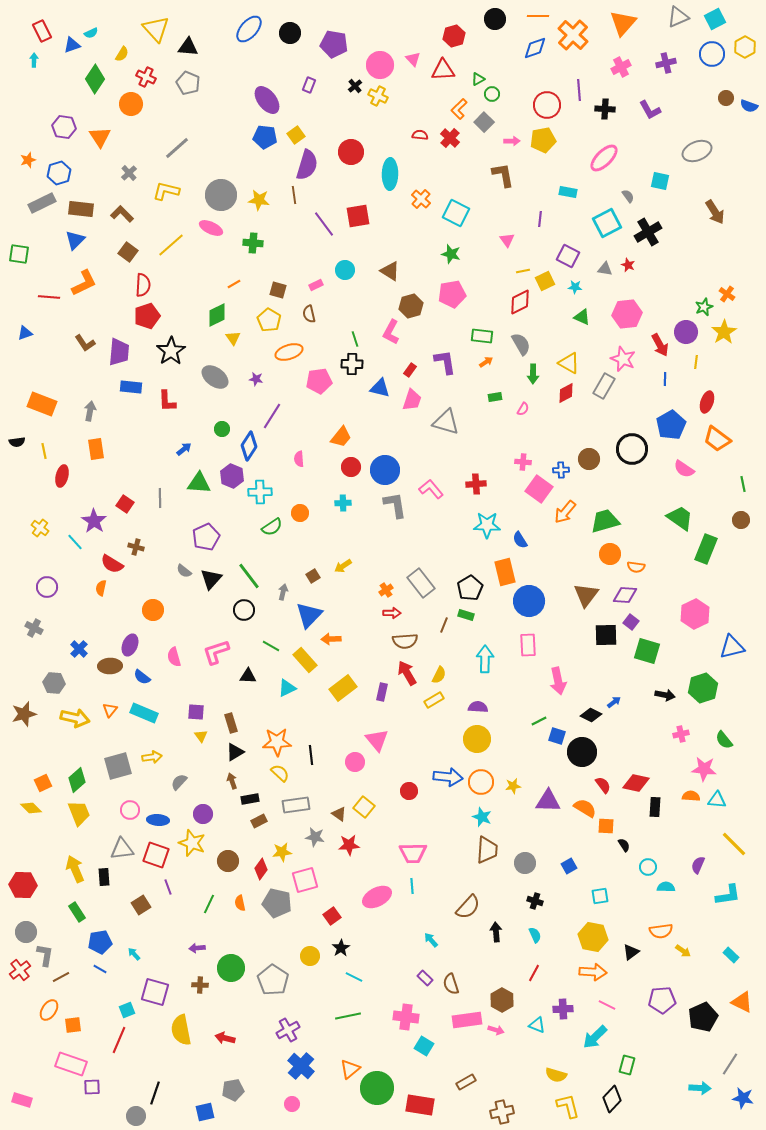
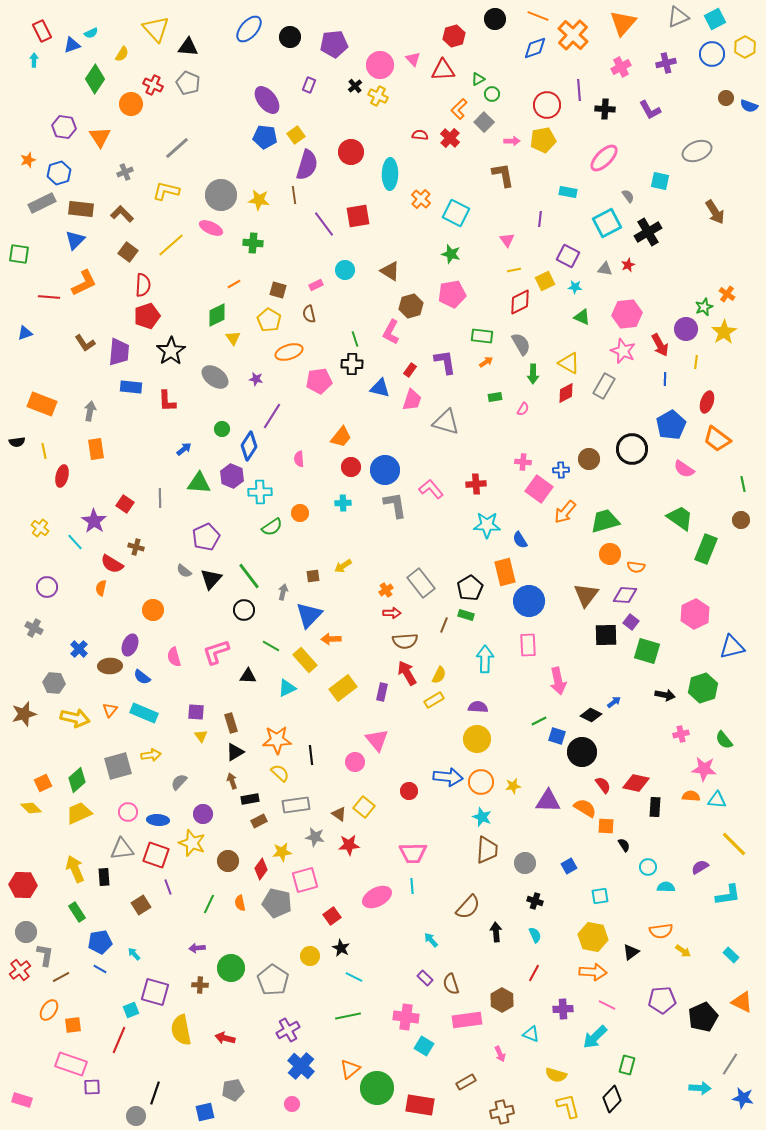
orange line at (538, 16): rotated 20 degrees clockwise
black circle at (290, 33): moved 4 px down
purple pentagon at (334, 44): rotated 16 degrees counterclockwise
red cross at (146, 77): moved 7 px right, 8 px down
gray cross at (129, 173): moved 4 px left, 1 px up; rotated 21 degrees clockwise
red star at (628, 265): rotated 24 degrees clockwise
yellow line at (523, 271): moved 9 px left, 1 px up
purple circle at (686, 332): moved 3 px up
pink star at (623, 359): moved 8 px up
brown square at (313, 576): rotated 24 degrees clockwise
orange star at (277, 742): moved 2 px up
yellow arrow at (152, 757): moved 1 px left, 2 px up
pink circle at (130, 810): moved 2 px left, 2 px down
yellow trapezoid at (79, 813): rotated 92 degrees counterclockwise
purple semicircle at (698, 865): moved 2 px right, 2 px down; rotated 36 degrees clockwise
black star at (341, 948): rotated 12 degrees counterclockwise
cyan square at (127, 1010): moved 4 px right
cyan triangle at (537, 1025): moved 6 px left, 9 px down
pink arrow at (496, 1030): moved 4 px right, 24 px down; rotated 49 degrees clockwise
